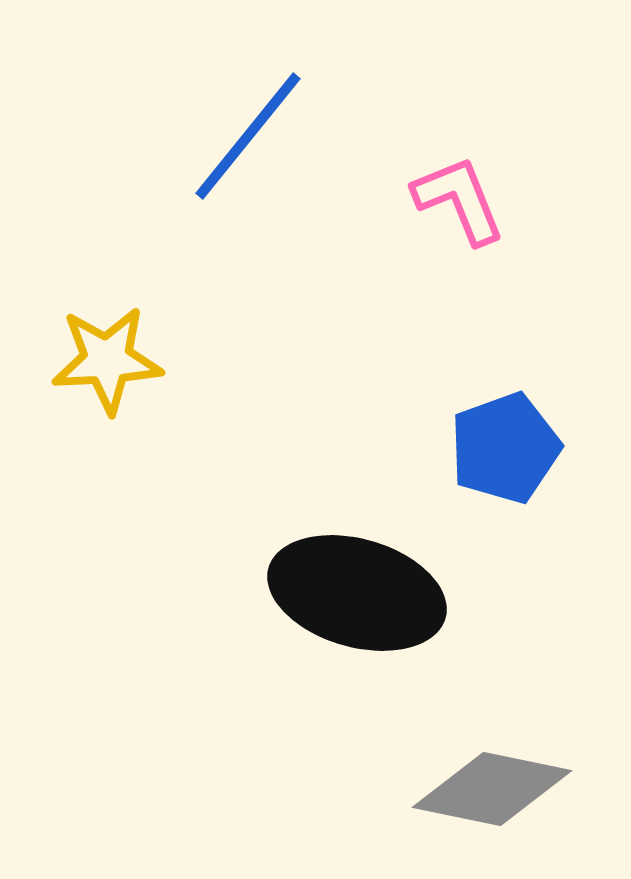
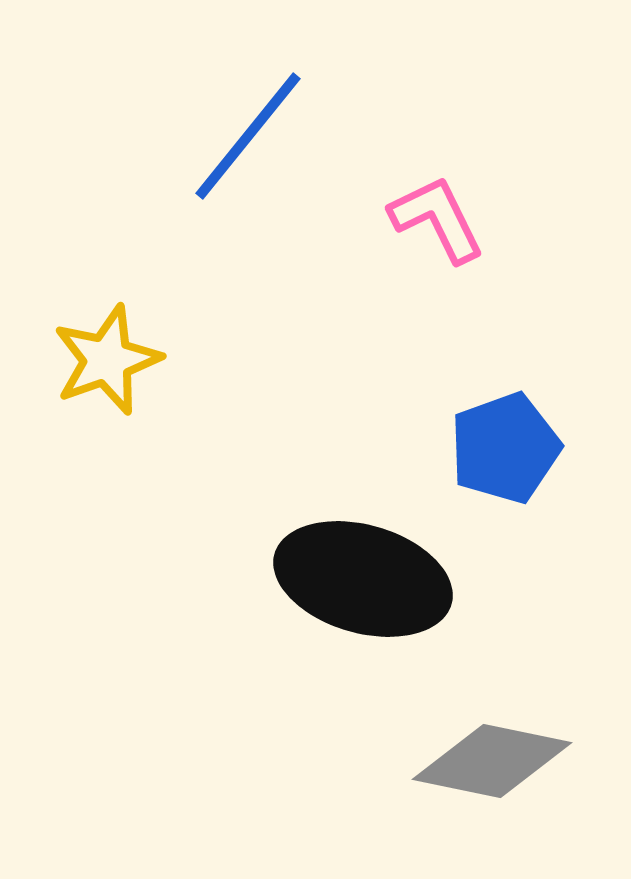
pink L-shape: moved 22 px left, 19 px down; rotated 4 degrees counterclockwise
yellow star: rotated 17 degrees counterclockwise
black ellipse: moved 6 px right, 14 px up
gray diamond: moved 28 px up
